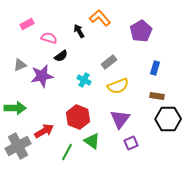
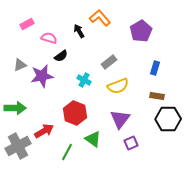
red hexagon: moved 3 px left, 4 px up
green triangle: moved 1 px right, 2 px up
